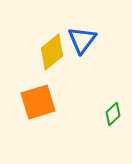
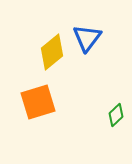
blue triangle: moved 5 px right, 2 px up
green diamond: moved 3 px right, 1 px down
